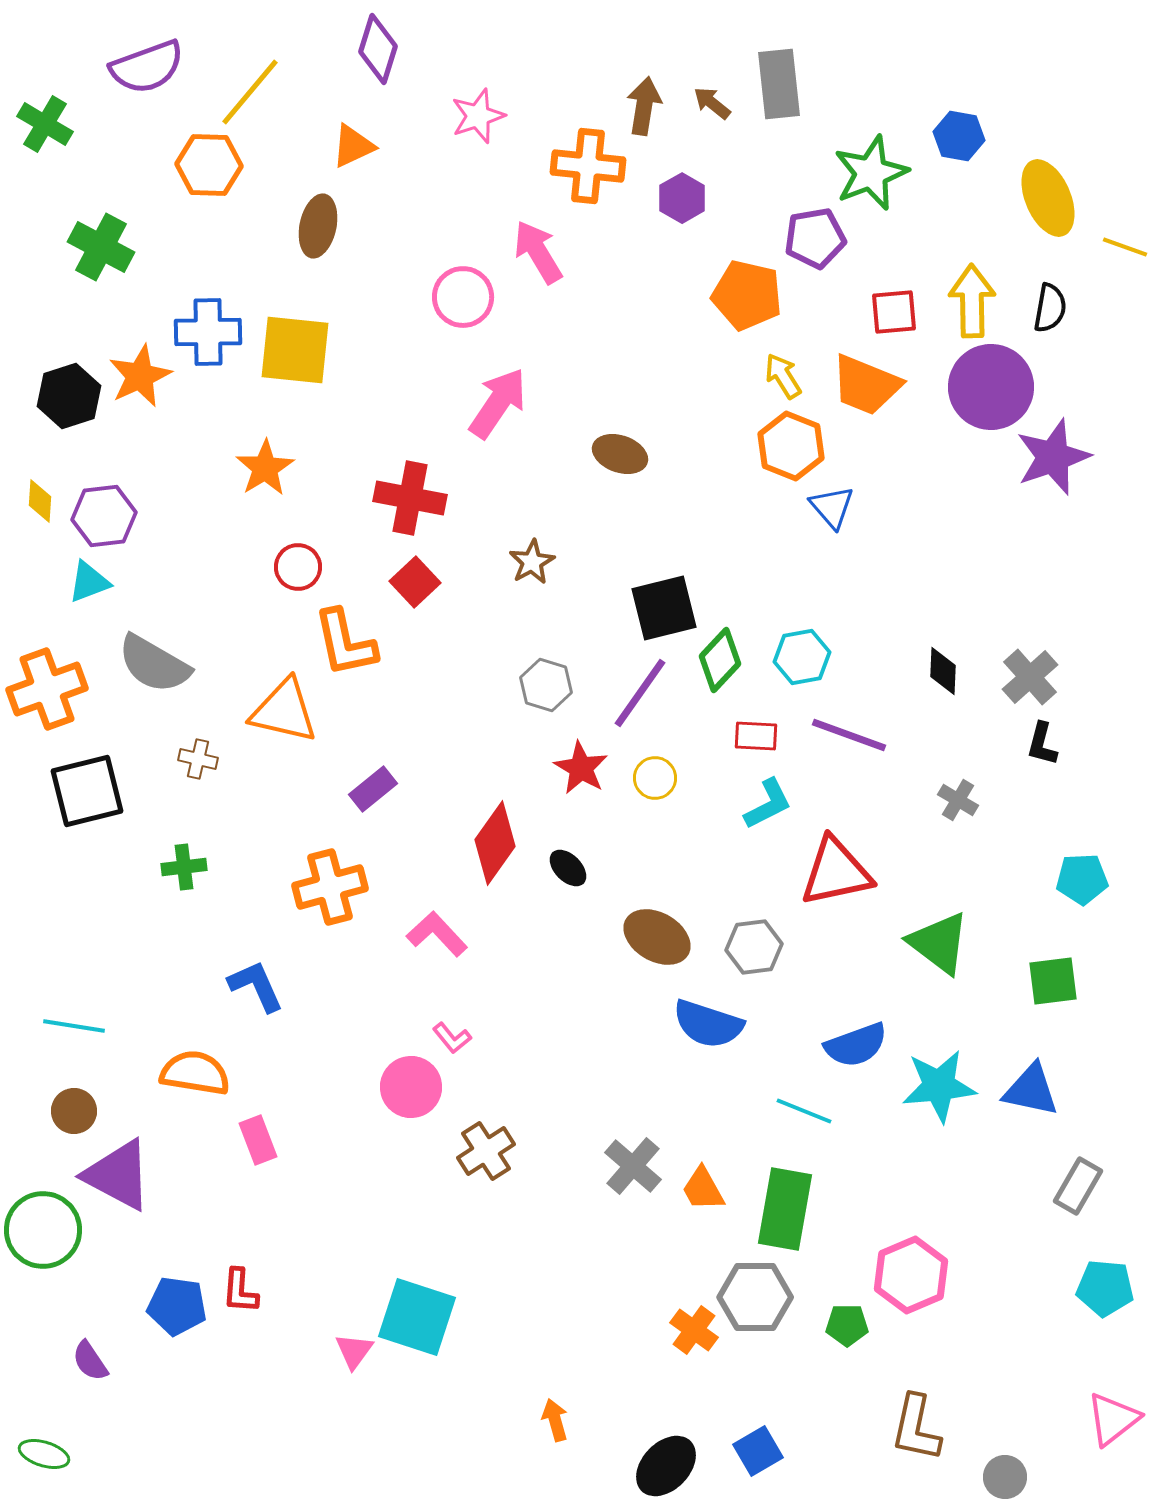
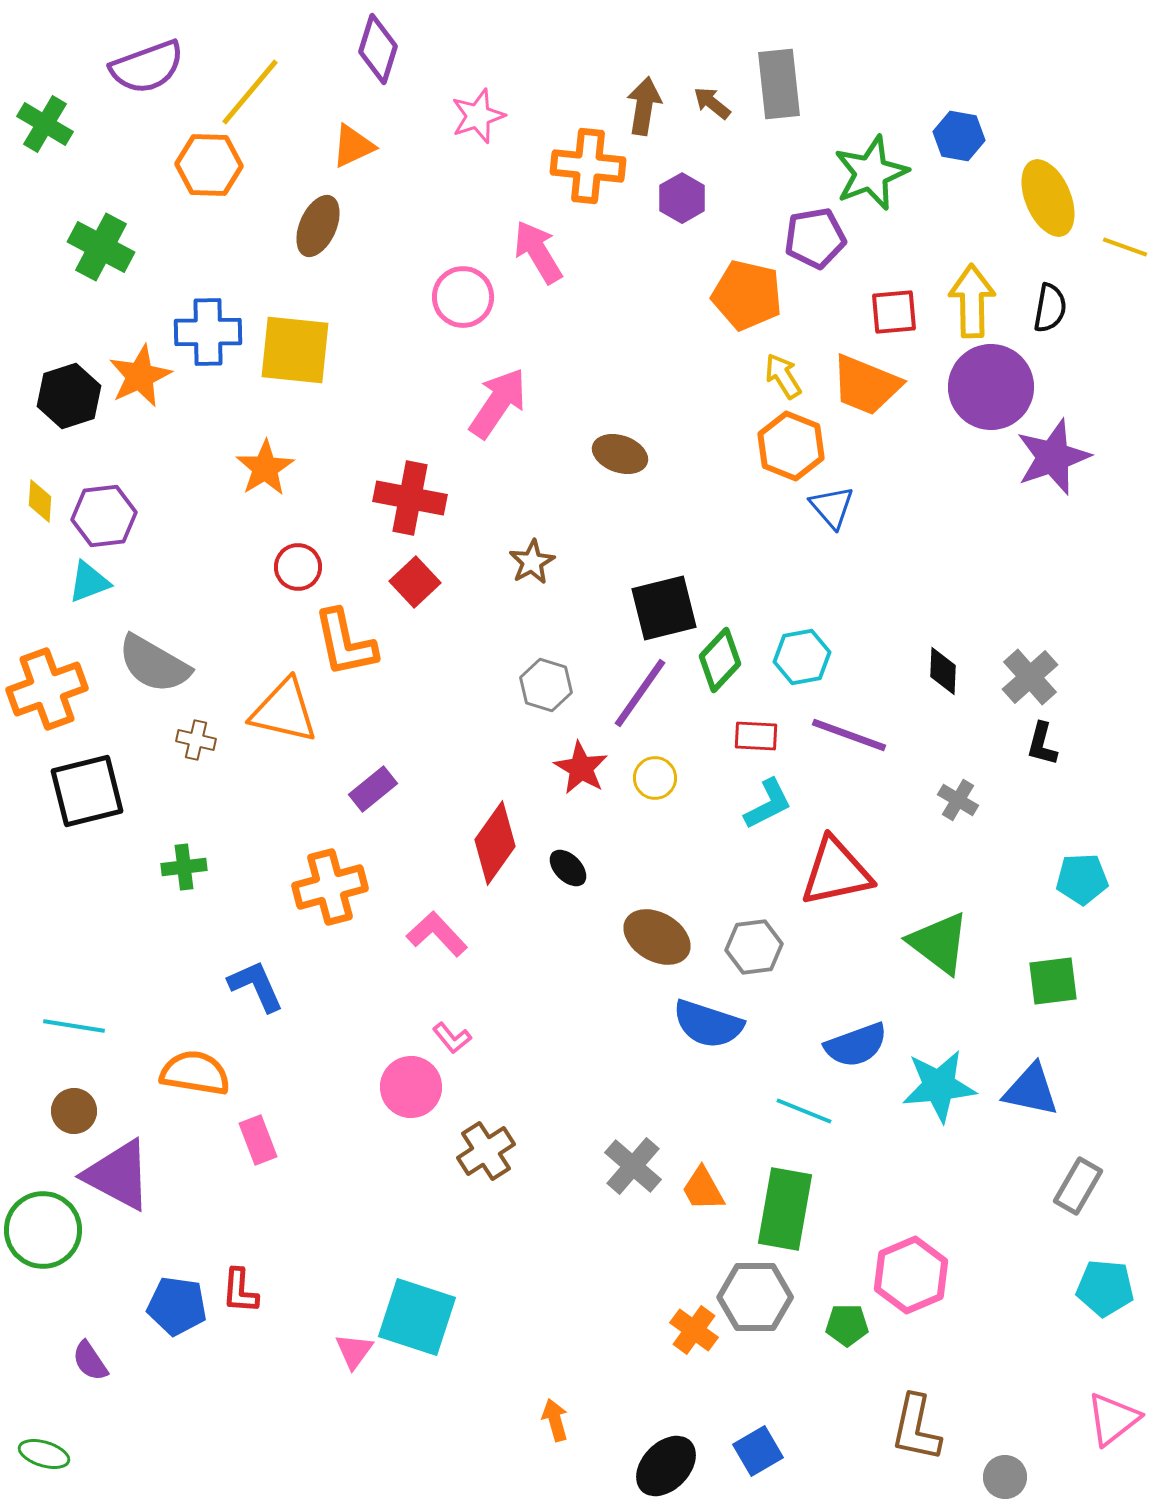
brown ellipse at (318, 226): rotated 12 degrees clockwise
brown cross at (198, 759): moved 2 px left, 19 px up
